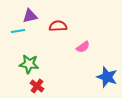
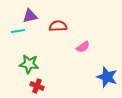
red cross: rotated 16 degrees counterclockwise
